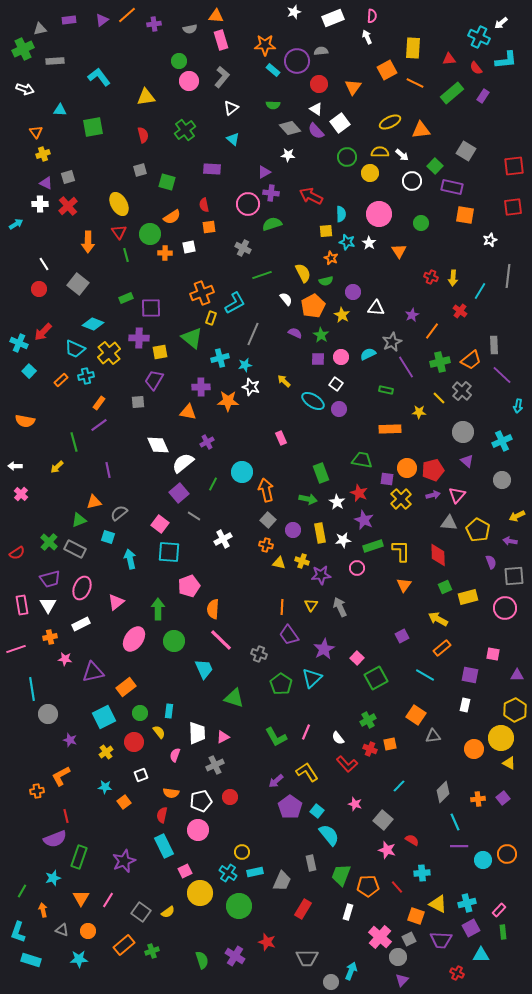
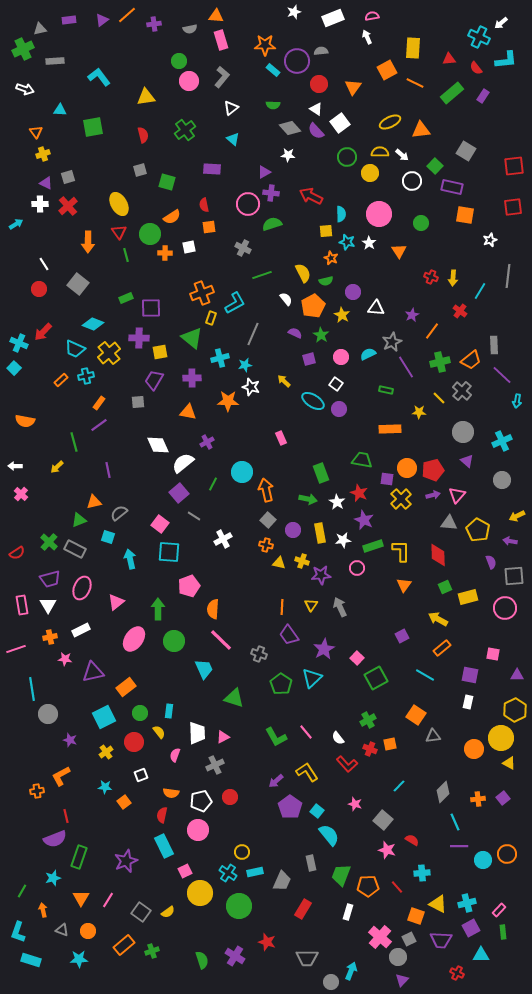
pink semicircle at (372, 16): rotated 104 degrees counterclockwise
purple square at (318, 359): moved 9 px left; rotated 16 degrees counterclockwise
cyan square at (29, 371): moved 15 px left, 3 px up
purple cross at (201, 387): moved 9 px left, 9 px up
cyan arrow at (518, 406): moved 1 px left, 5 px up
white rectangle at (81, 624): moved 6 px down
white rectangle at (465, 705): moved 3 px right, 3 px up
pink line at (306, 732): rotated 63 degrees counterclockwise
purple star at (124, 861): moved 2 px right
